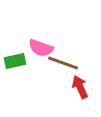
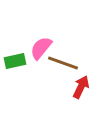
pink semicircle: rotated 110 degrees clockwise
red arrow: moved 1 px right; rotated 50 degrees clockwise
